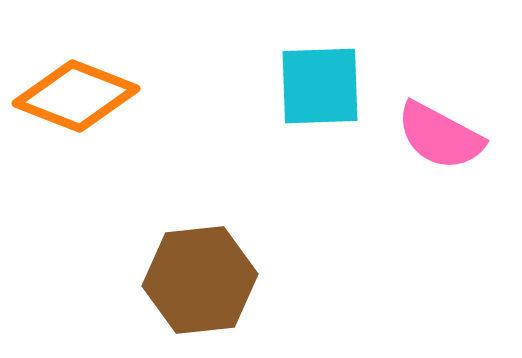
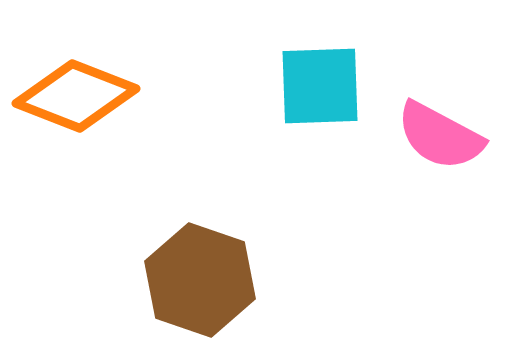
brown hexagon: rotated 25 degrees clockwise
